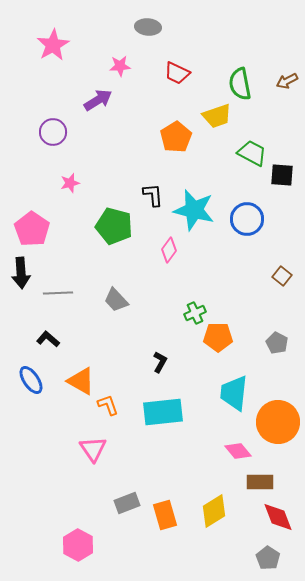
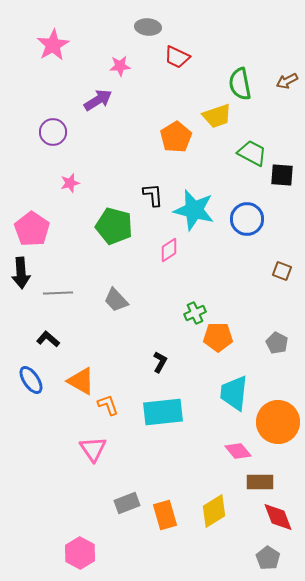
red trapezoid at (177, 73): moved 16 px up
pink diamond at (169, 250): rotated 20 degrees clockwise
brown square at (282, 276): moved 5 px up; rotated 18 degrees counterclockwise
pink hexagon at (78, 545): moved 2 px right, 8 px down
